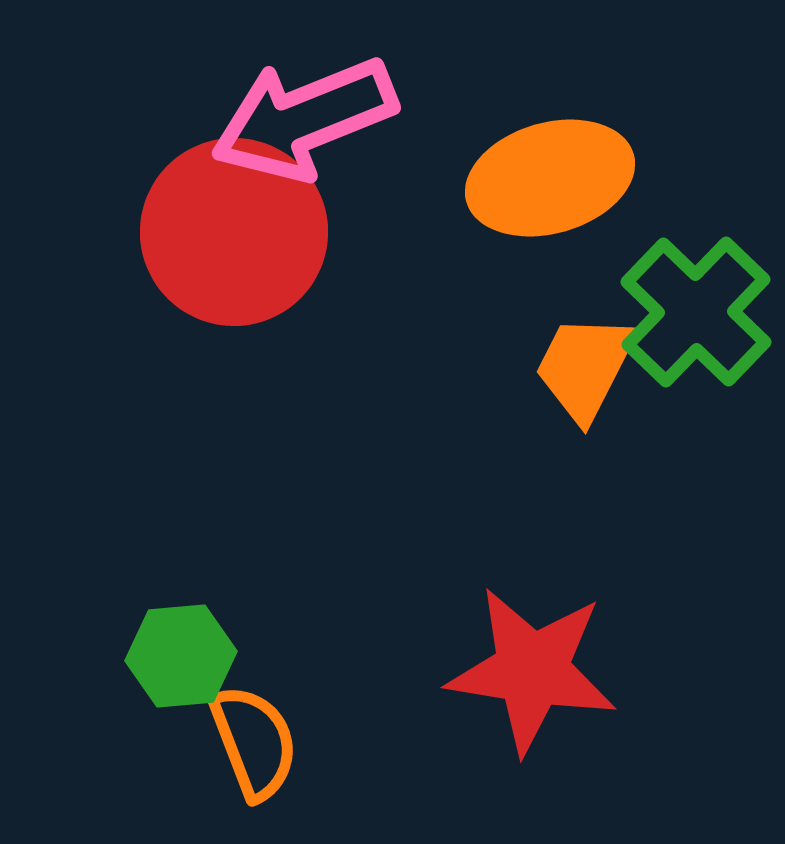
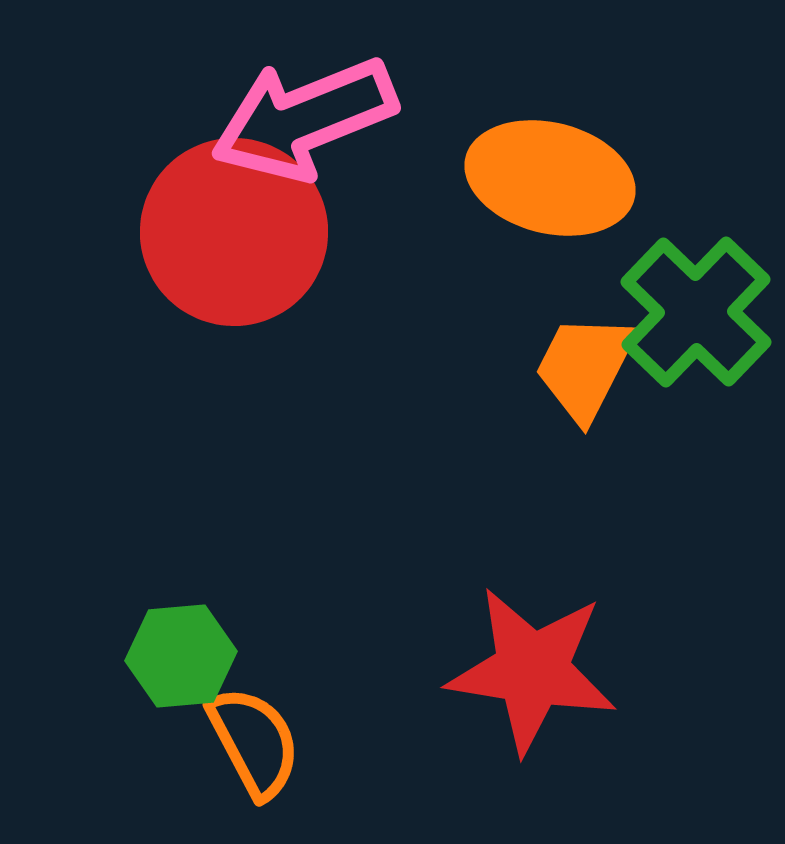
orange ellipse: rotated 30 degrees clockwise
orange semicircle: rotated 7 degrees counterclockwise
